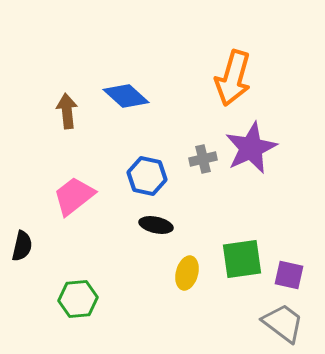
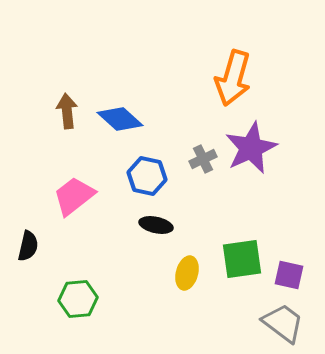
blue diamond: moved 6 px left, 23 px down
gray cross: rotated 12 degrees counterclockwise
black semicircle: moved 6 px right
